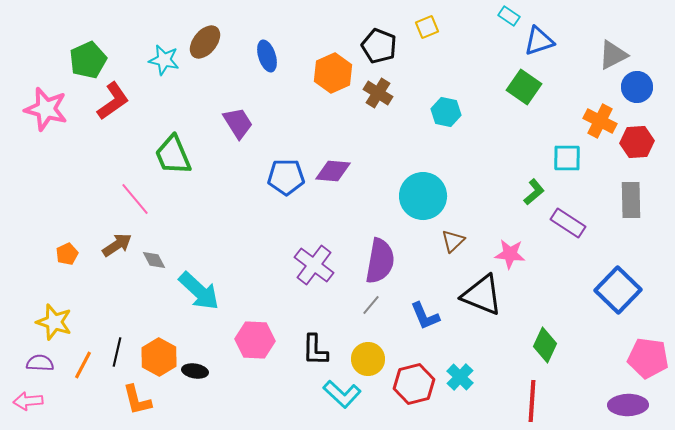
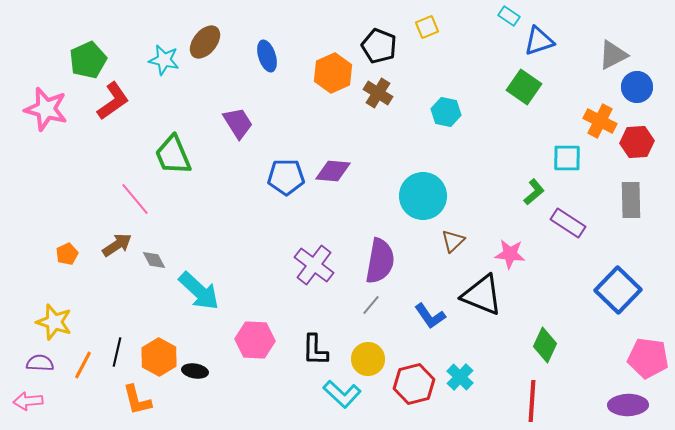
blue L-shape at (425, 316): moved 5 px right; rotated 12 degrees counterclockwise
